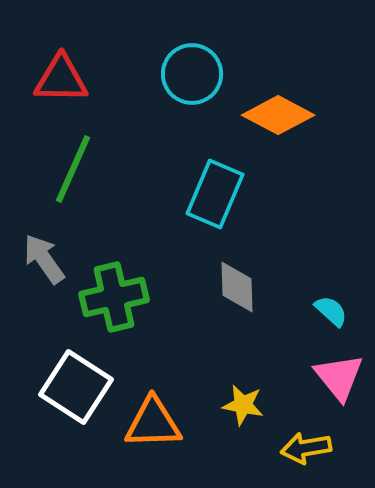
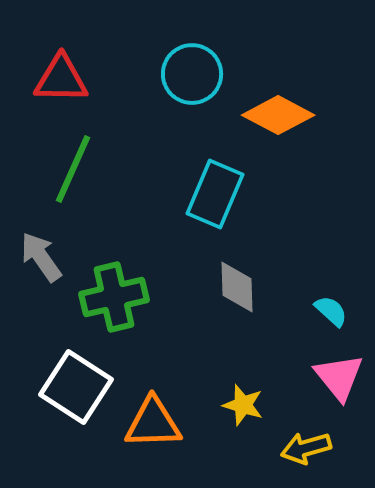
gray arrow: moved 3 px left, 2 px up
yellow star: rotated 6 degrees clockwise
yellow arrow: rotated 6 degrees counterclockwise
